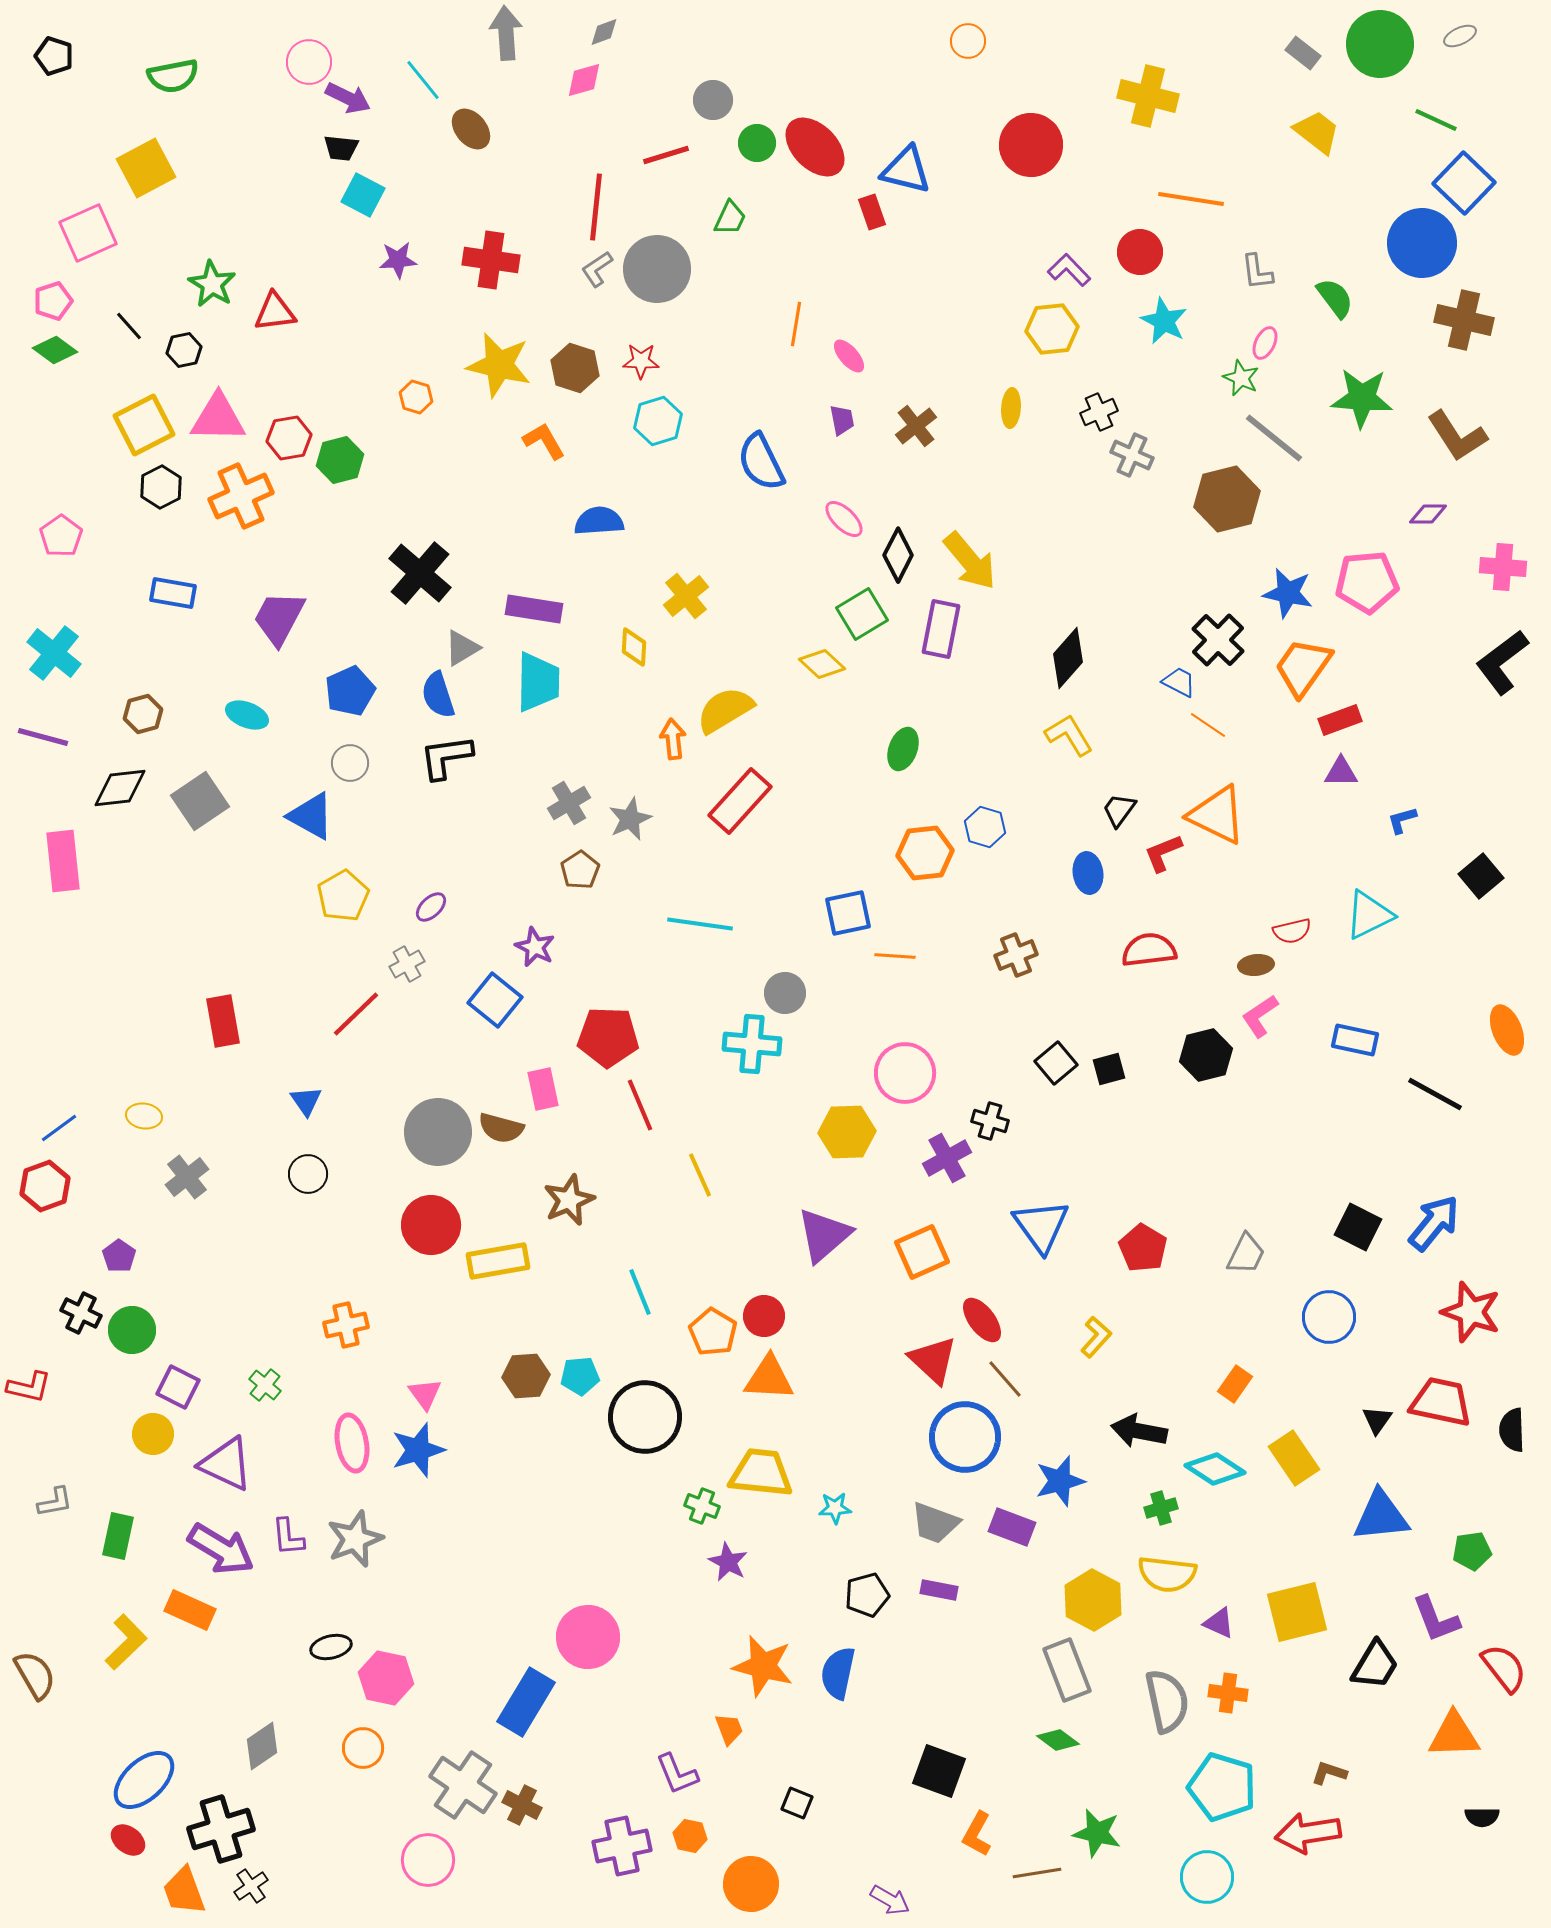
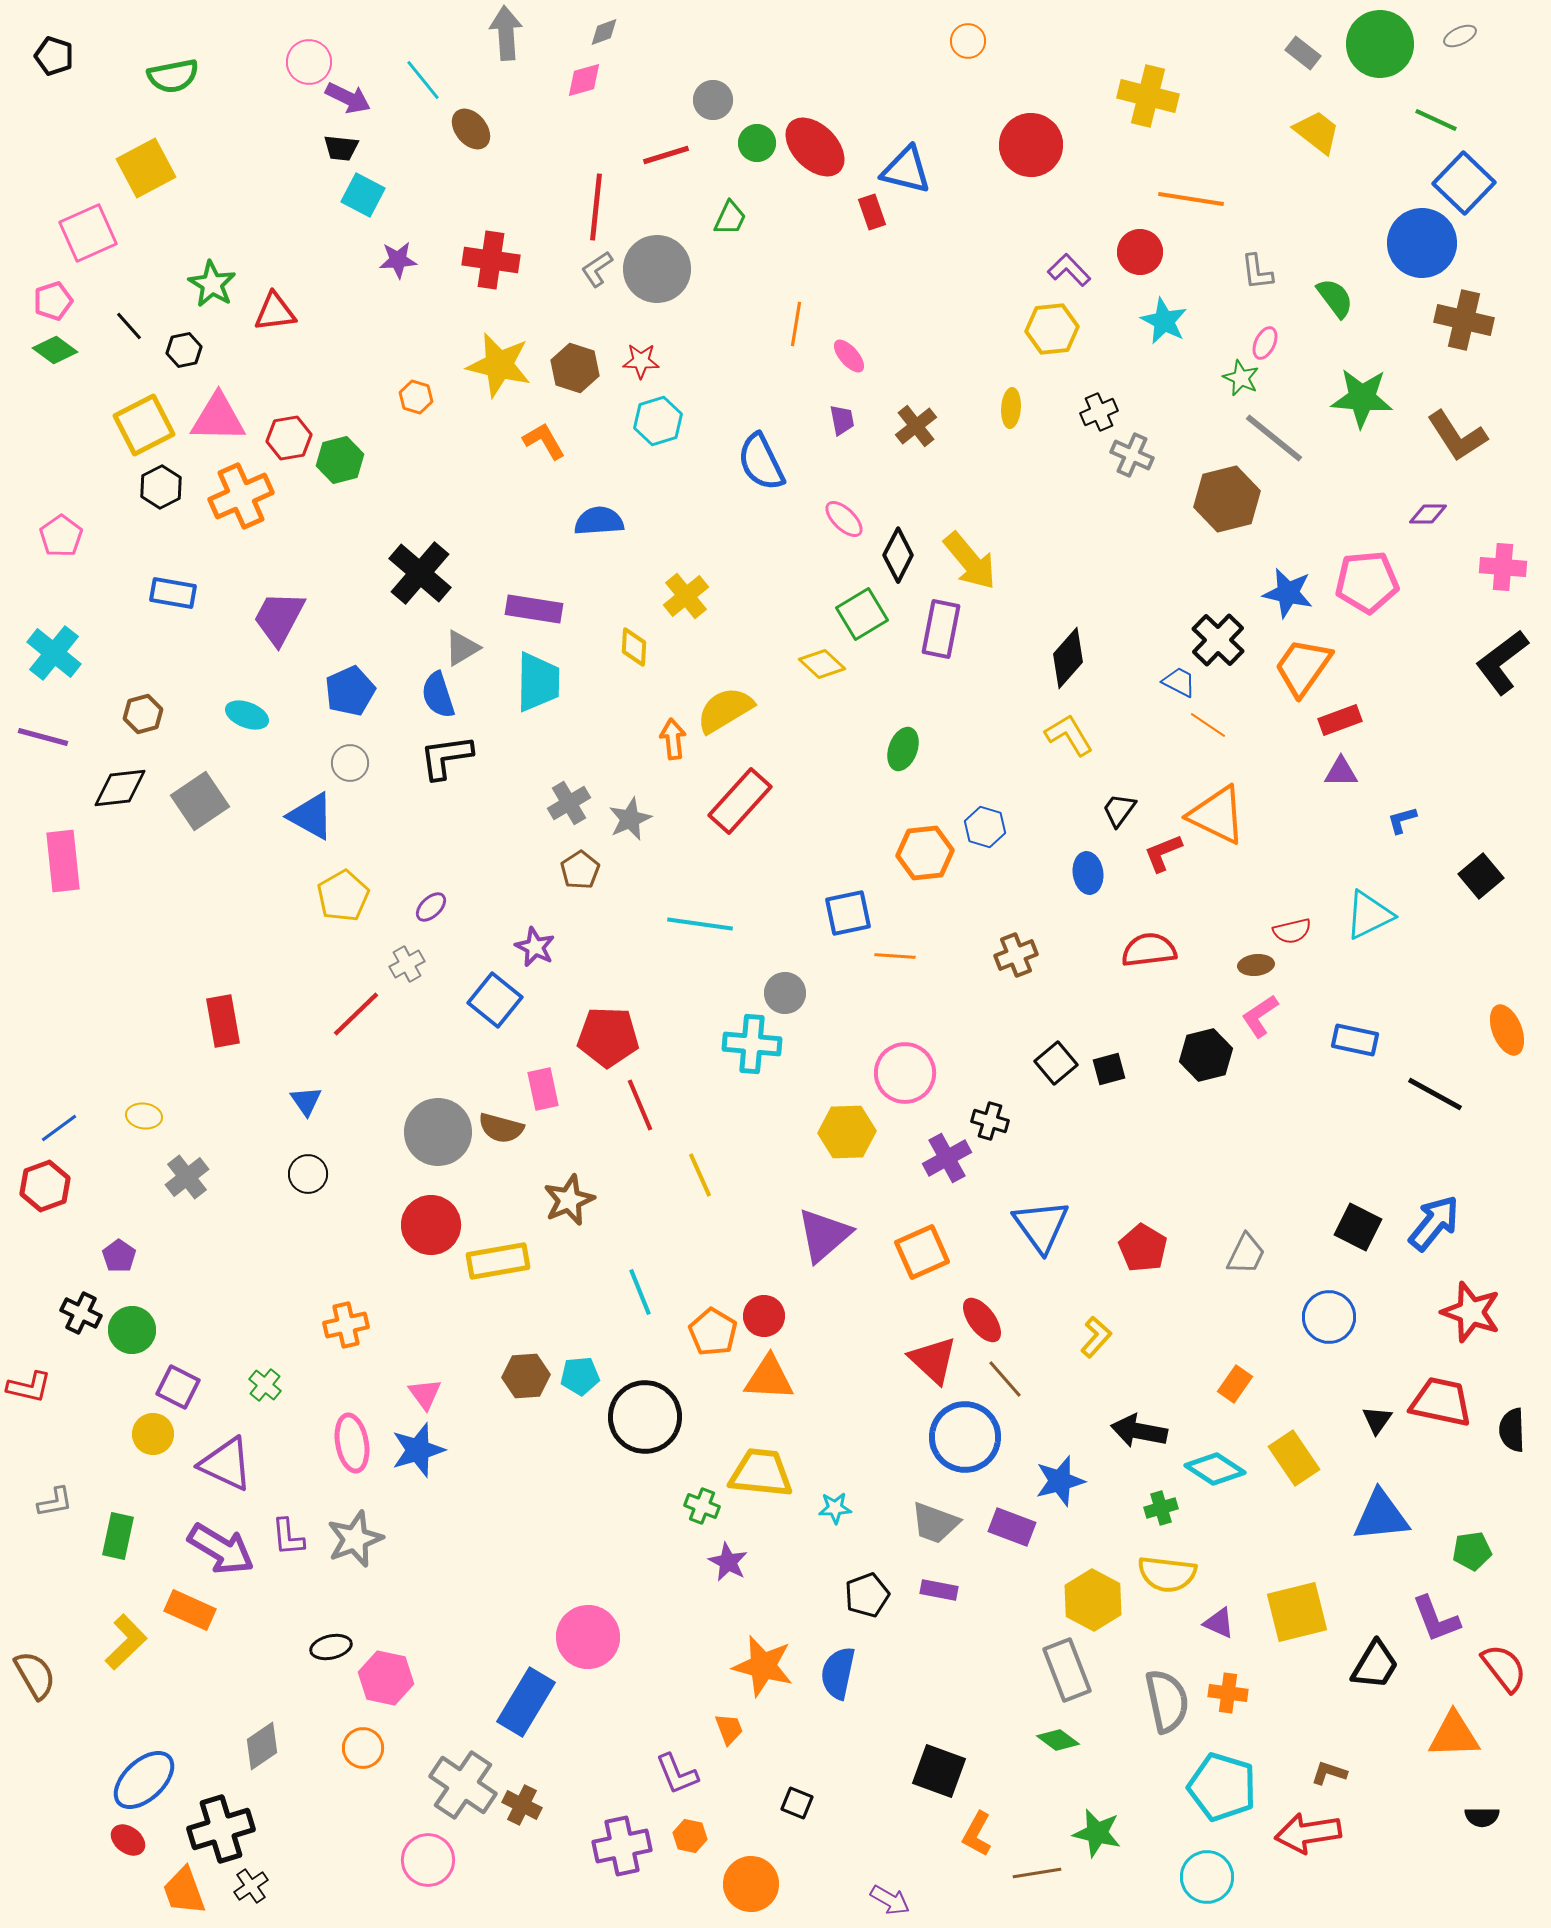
black pentagon at (867, 1595): rotated 6 degrees counterclockwise
